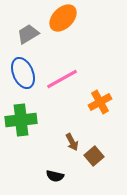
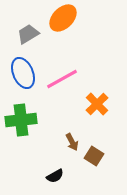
orange cross: moved 3 px left, 2 px down; rotated 15 degrees counterclockwise
brown square: rotated 18 degrees counterclockwise
black semicircle: rotated 42 degrees counterclockwise
